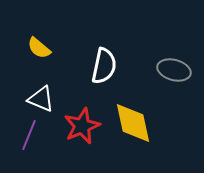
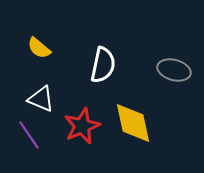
white semicircle: moved 1 px left, 1 px up
purple line: rotated 56 degrees counterclockwise
